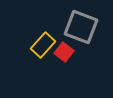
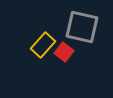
gray square: moved 1 px right; rotated 8 degrees counterclockwise
